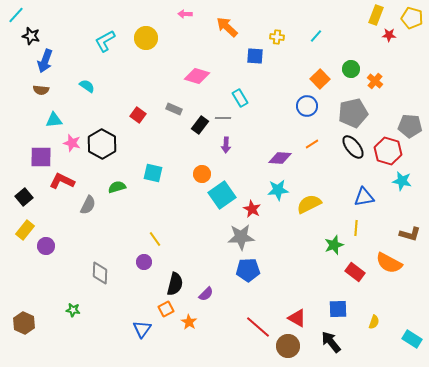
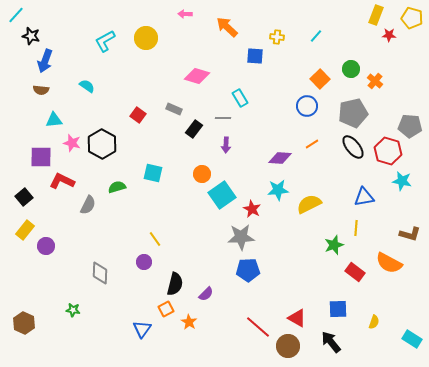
black rectangle at (200, 125): moved 6 px left, 4 px down
